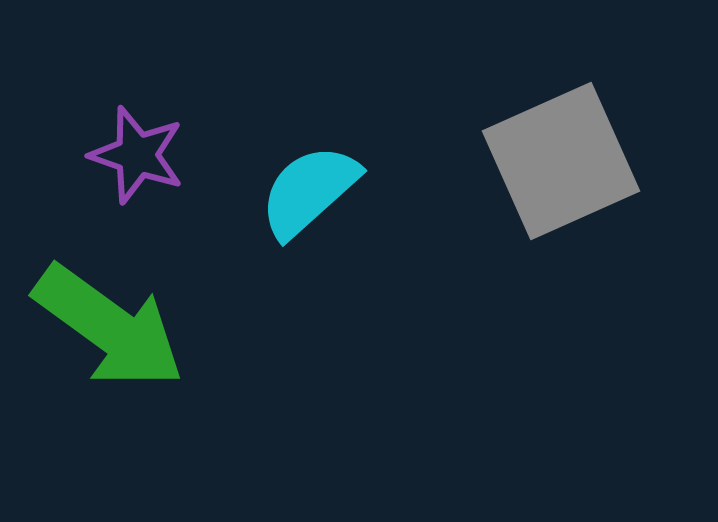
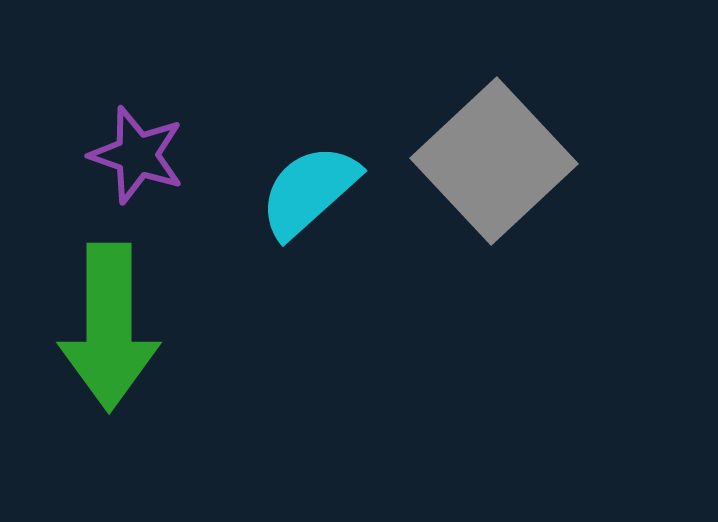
gray square: moved 67 px left; rotated 19 degrees counterclockwise
green arrow: rotated 54 degrees clockwise
